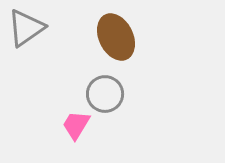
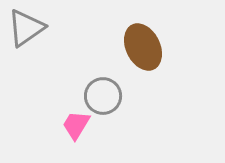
brown ellipse: moved 27 px right, 10 px down
gray circle: moved 2 px left, 2 px down
